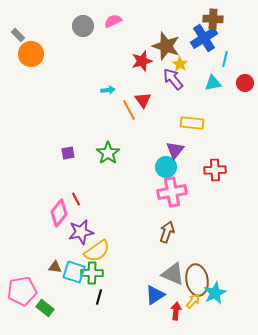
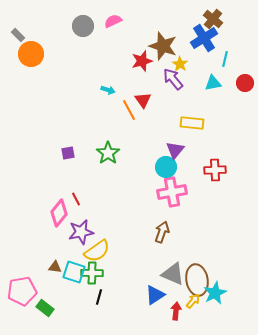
brown cross: rotated 36 degrees clockwise
brown star: moved 3 px left
cyan arrow: rotated 24 degrees clockwise
brown arrow: moved 5 px left
